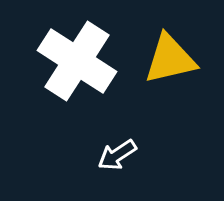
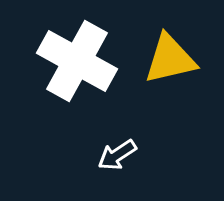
white cross: rotated 4 degrees counterclockwise
